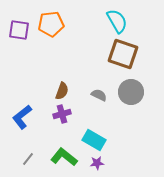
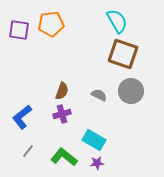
gray circle: moved 1 px up
gray line: moved 8 px up
